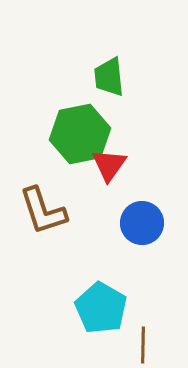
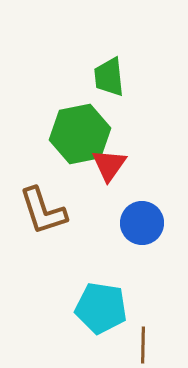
cyan pentagon: rotated 21 degrees counterclockwise
